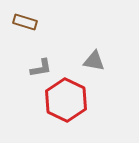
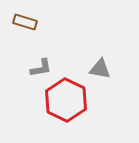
gray triangle: moved 6 px right, 8 px down
